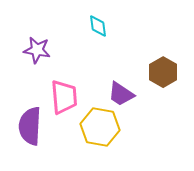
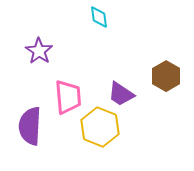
cyan diamond: moved 1 px right, 9 px up
purple star: moved 2 px right, 1 px down; rotated 24 degrees clockwise
brown hexagon: moved 3 px right, 4 px down
pink trapezoid: moved 4 px right
yellow hexagon: rotated 12 degrees clockwise
